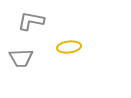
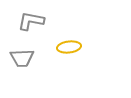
gray trapezoid: moved 1 px right
